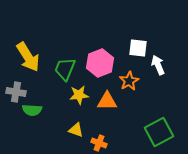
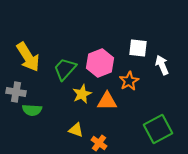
white arrow: moved 4 px right
green trapezoid: rotated 20 degrees clockwise
yellow star: moved 3 px right, 1 px up; rotated 18 degrees counterclockwise
green square: moved 1 px left, 3 px up
orange cross: rotated 14 degrees clockwise
